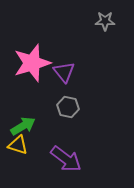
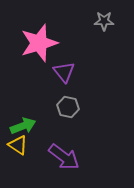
gray star: moved 1 px left
pink star: moved 7 px right, 20 px up
green arrow: rotated 10 degrees clockwise
yellow triangle: rotated 15 degrees clockwise
purple arrow: moved 2 px left, 2 px up
